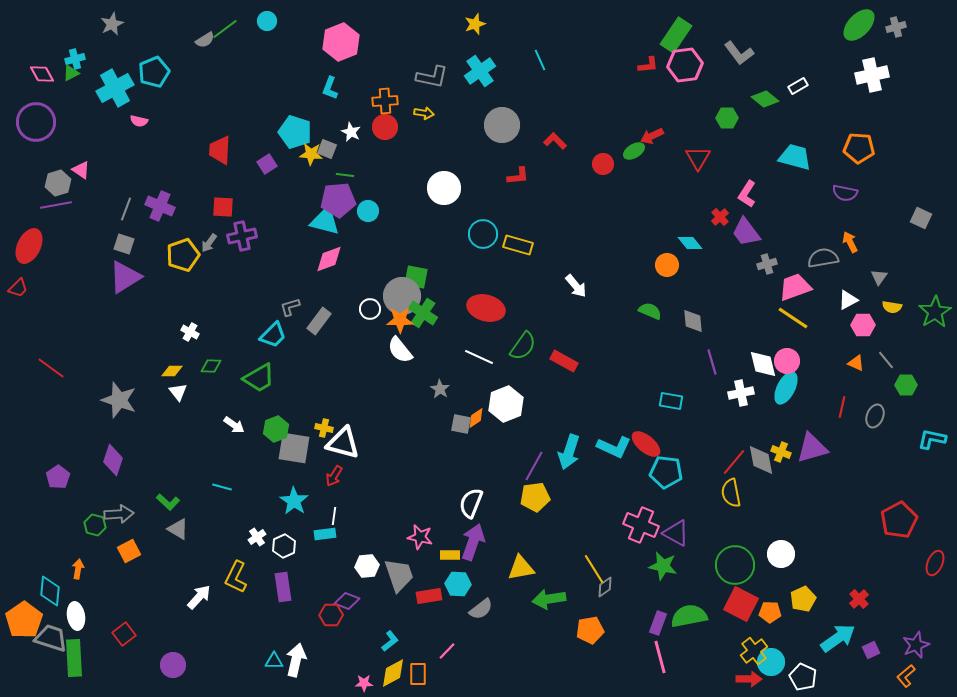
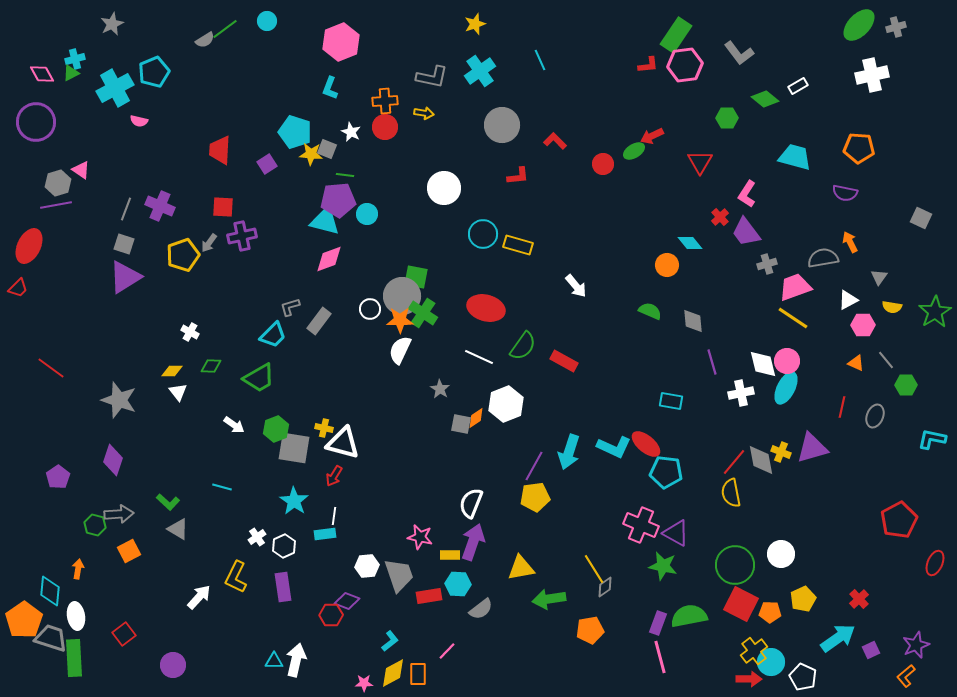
red triangle at (698, 158): moved 2 px right, 4 px down
cyan circle at (368, 211): moved 1 px left, 3 px down
white semicircle at (400, 350): rotated 64 degrees clockwise
